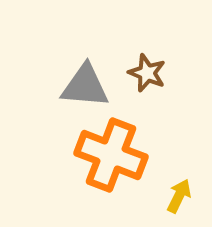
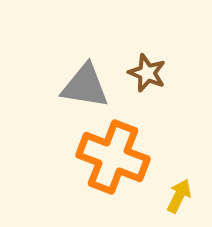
gray triangle: rotated 4 degrees clockwise
orange cross: moved 2 px right, 2 px down
